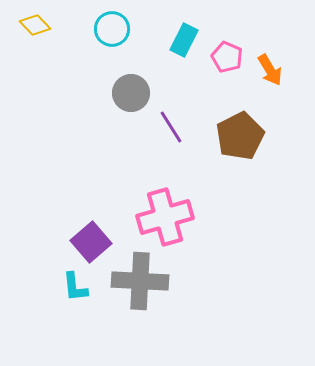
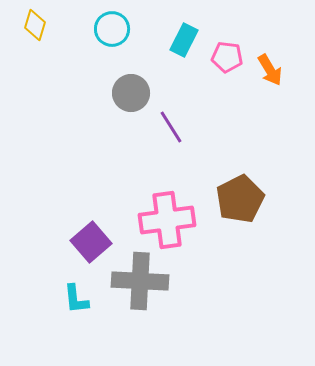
yellow diamond: rotated 60 degrees clockwise
pink pentagon: rotated 16 degrees counterclockwise
brown pentagon: moved 63 px down
pink cross: moved 2 px right, 3 px down; rotated 8 degrees clockwise
cyan L-shape: moved 1 px right, 12 px down
